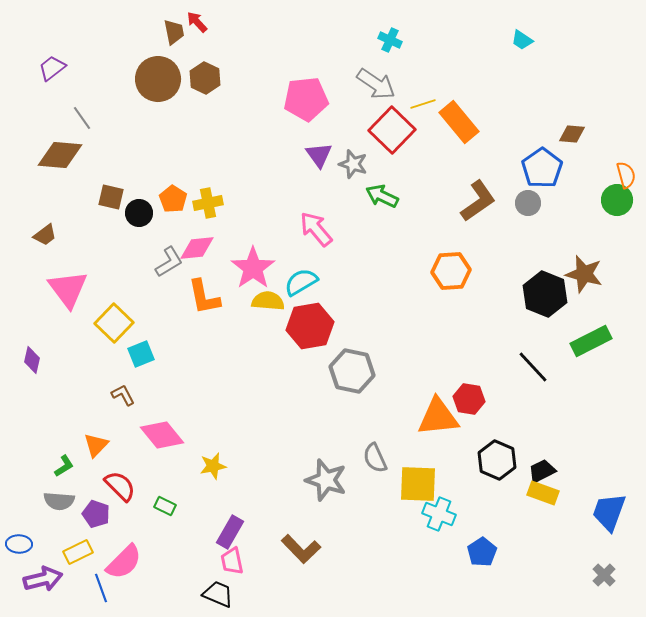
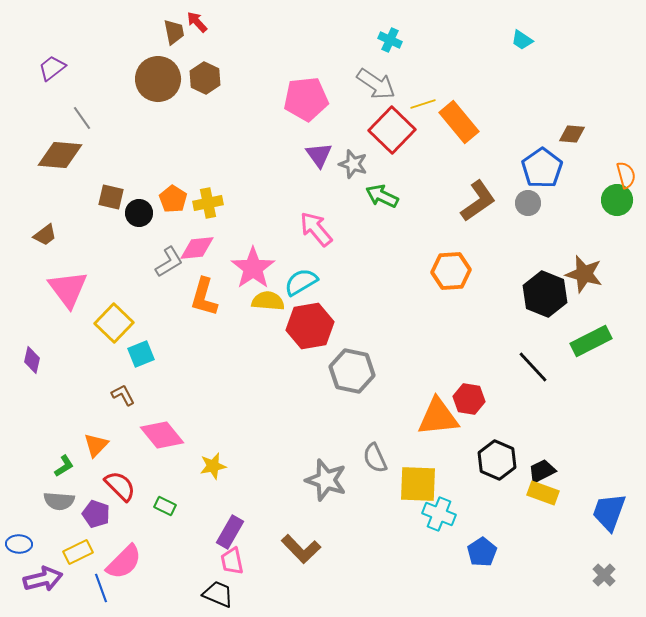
orange L-shape at (204, 297): rotated 27 degrees clockwise
